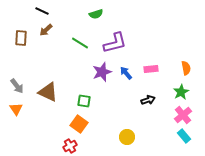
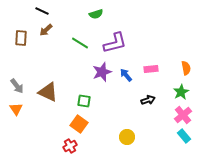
blue arrow: moved 2 px down
